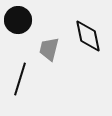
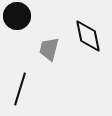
black circle: moved 1 px left, 4 px up
black line: moved 10 px down
